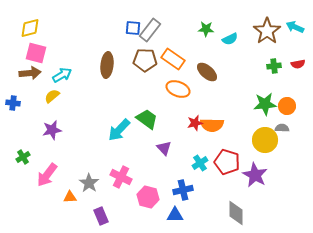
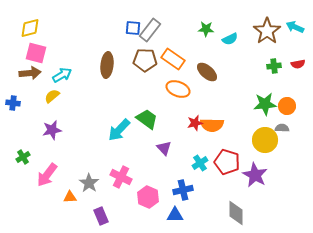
pink hexagon at (148, 197): rotated 10 degrees clockwise
